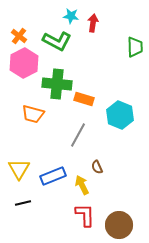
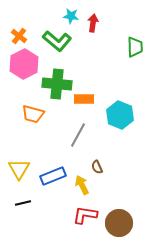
green L-shape: rotated 12 degrees clockwise
pink hexagon: moved 1 px down
orange rectangle: rotated 18 degrees counterclockwise
red L-shape: rotated 80 degrees counterclockwise
brown circle: moved 2 px up
